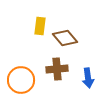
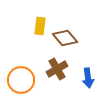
brown cross: rotated 25 degrees counterclockwise
